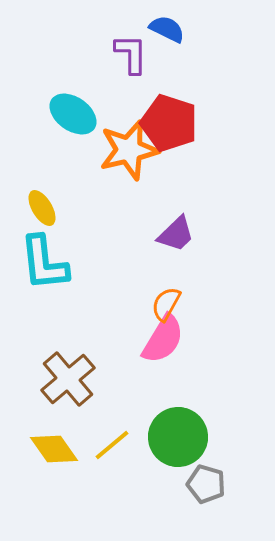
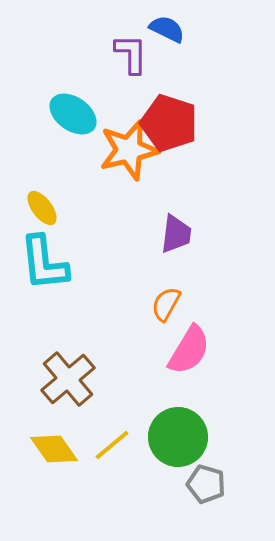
yellow ellipse: rotated 6 degrees counterclockwise
purple trapezoid: rotated 39 degrees counterclockwise
pink semicircle: moved 26 px right, 11 px down
